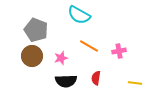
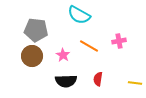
gray pentagon: rotated 15 degrees counterclockwise
pink cross: moved 10 px up
pink star: moved 2 px right, 3 px up; rotated 24 degrees counterclockwise
red semicircle: moved 2 px right, 1 px down
